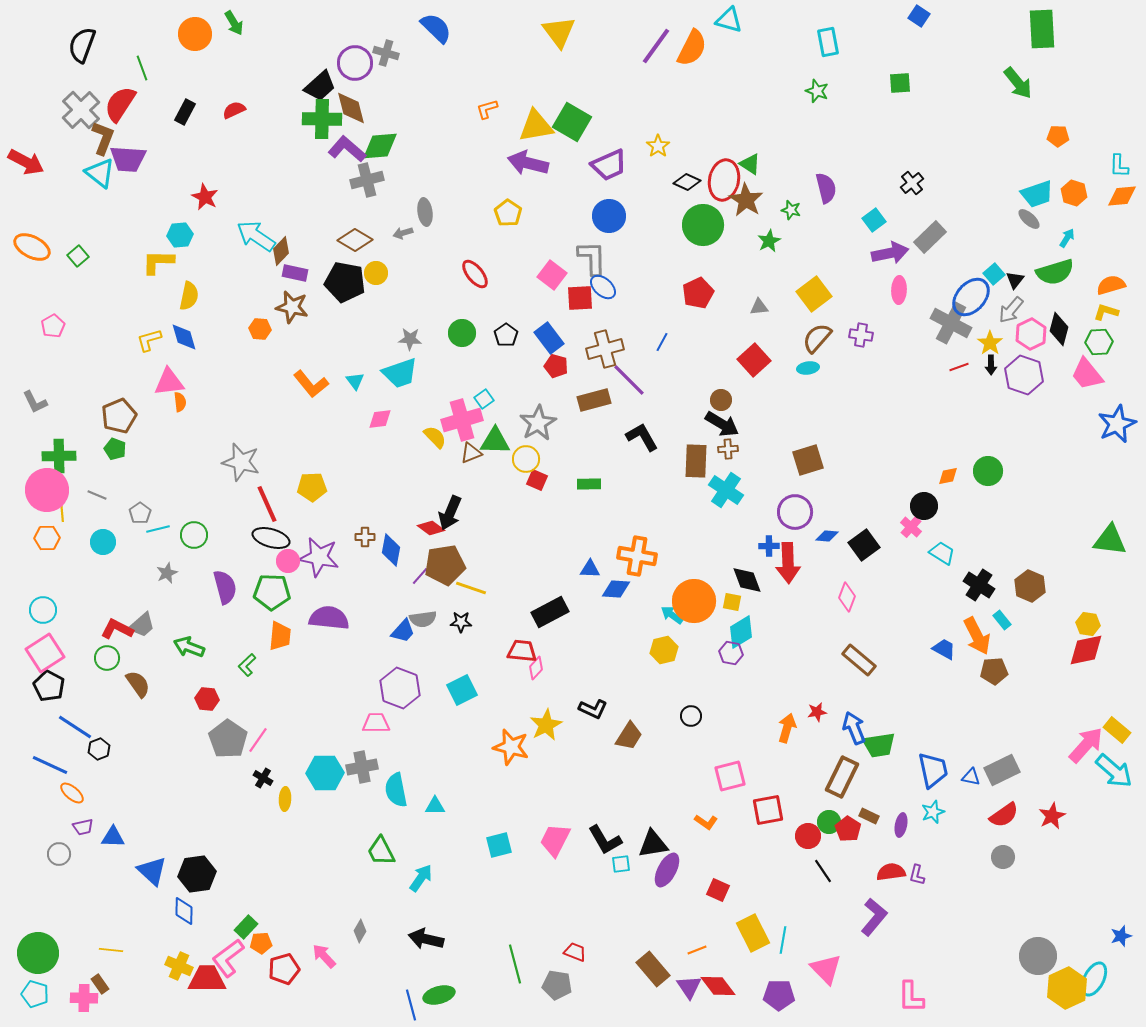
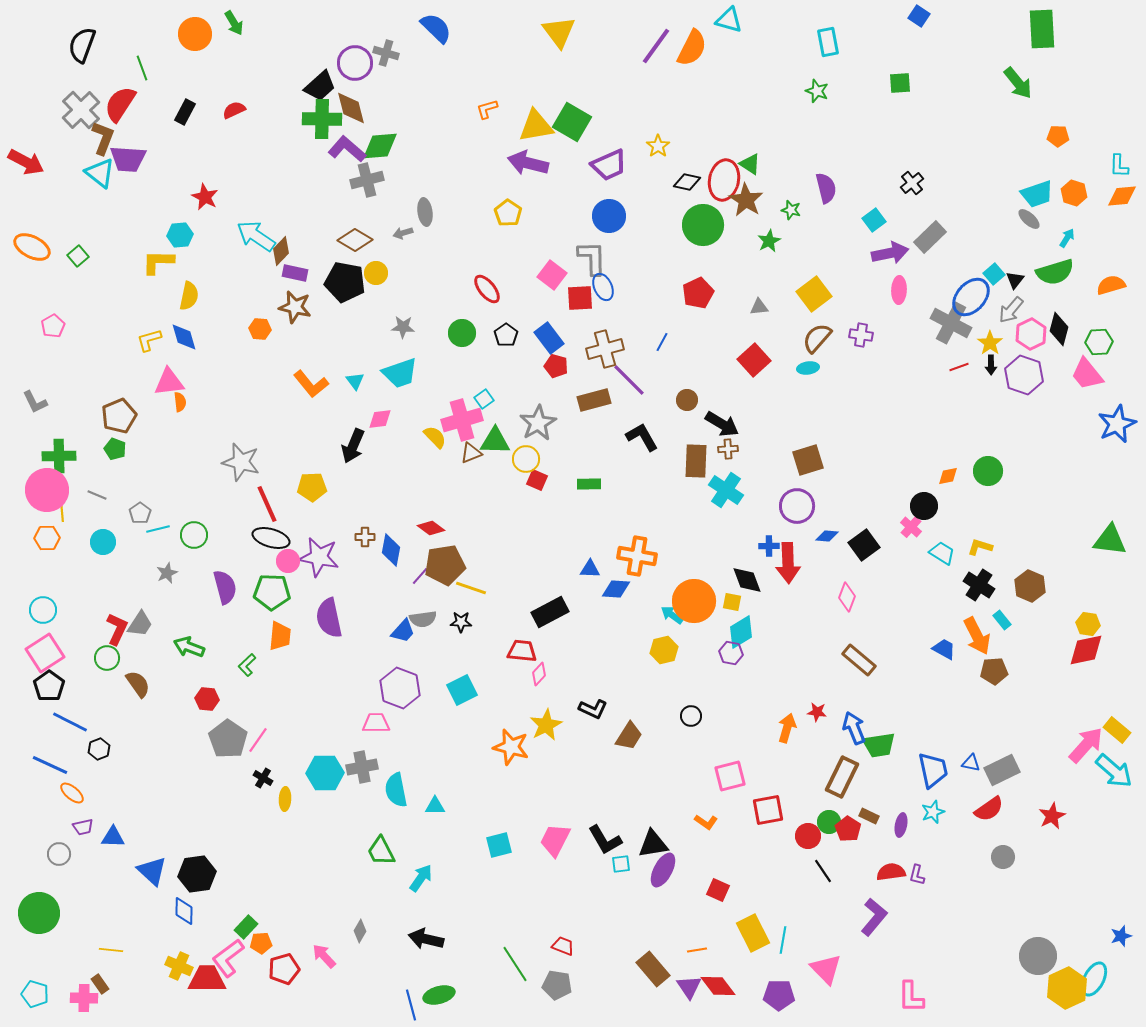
black diamond at (687, 182): rotated 12 degrees counterclockwise
red ellipse at (475, 274): moved 12 px right, 15 px down
blue ellipse at (603, 287): rotated 24 degrees clockwise
brown star at (292, 307): moved 3 px right
yellow L-shape at (1106, 312): moved 126 px left, 235 px down
gray star at (410, 339): moved 7 px left, 12 px up
brown circle at (721, 400): moved 34 px left
purple circle at (795, 512): moved 2 px right, 6 px up
black arrow at (450, 513): moved 97 px left, 67 px up
purple semicircle at (329, 618): rotated 108 degrees counterclockwise
gray trapezoid at (142, 625): moved 2 px left, 1 px up; rotated 16 degrees counterclockwise
red L-shape at (117, 629): rotated 88 degrees clockwise
pink diamond at (536, 668): moved 3 px right, 6 px down
black pentagon at (49, 686): rotated 8 degrees clockwise
red star at (817, 712): rotated 18 degrees clockwise
blue line at (75, 727): moved 5 px left, 5 px up; rotated 6 degrees counterclockwise
blue triangle at (971, 777): moved 14 px up
red semicircle at (1004, 815): moved 15 px left, 6 px up
purple ellipse at (667, 870): moved 4 px left
orange line at (697, 950): rotated 12 degrees clockwise
red trapezoid at (575, 952): moved 12 px left, 6 px up
green circle at (38, 953): moved 1 px right, 40 px up
green line at (515, 964): rotated 18 degrees counterclockwise
